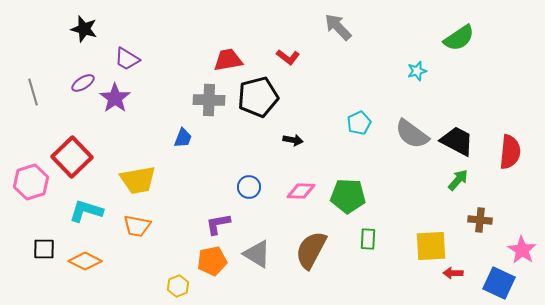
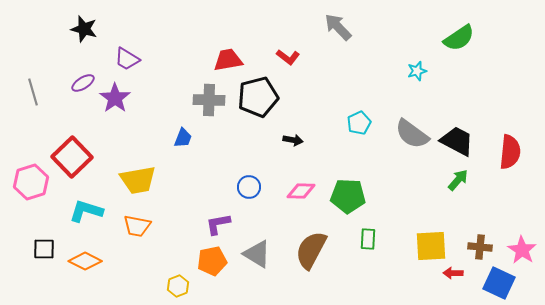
brown cross: moved 27 px down
